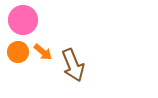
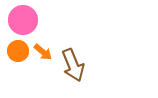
orange circle: moved 1 px up
